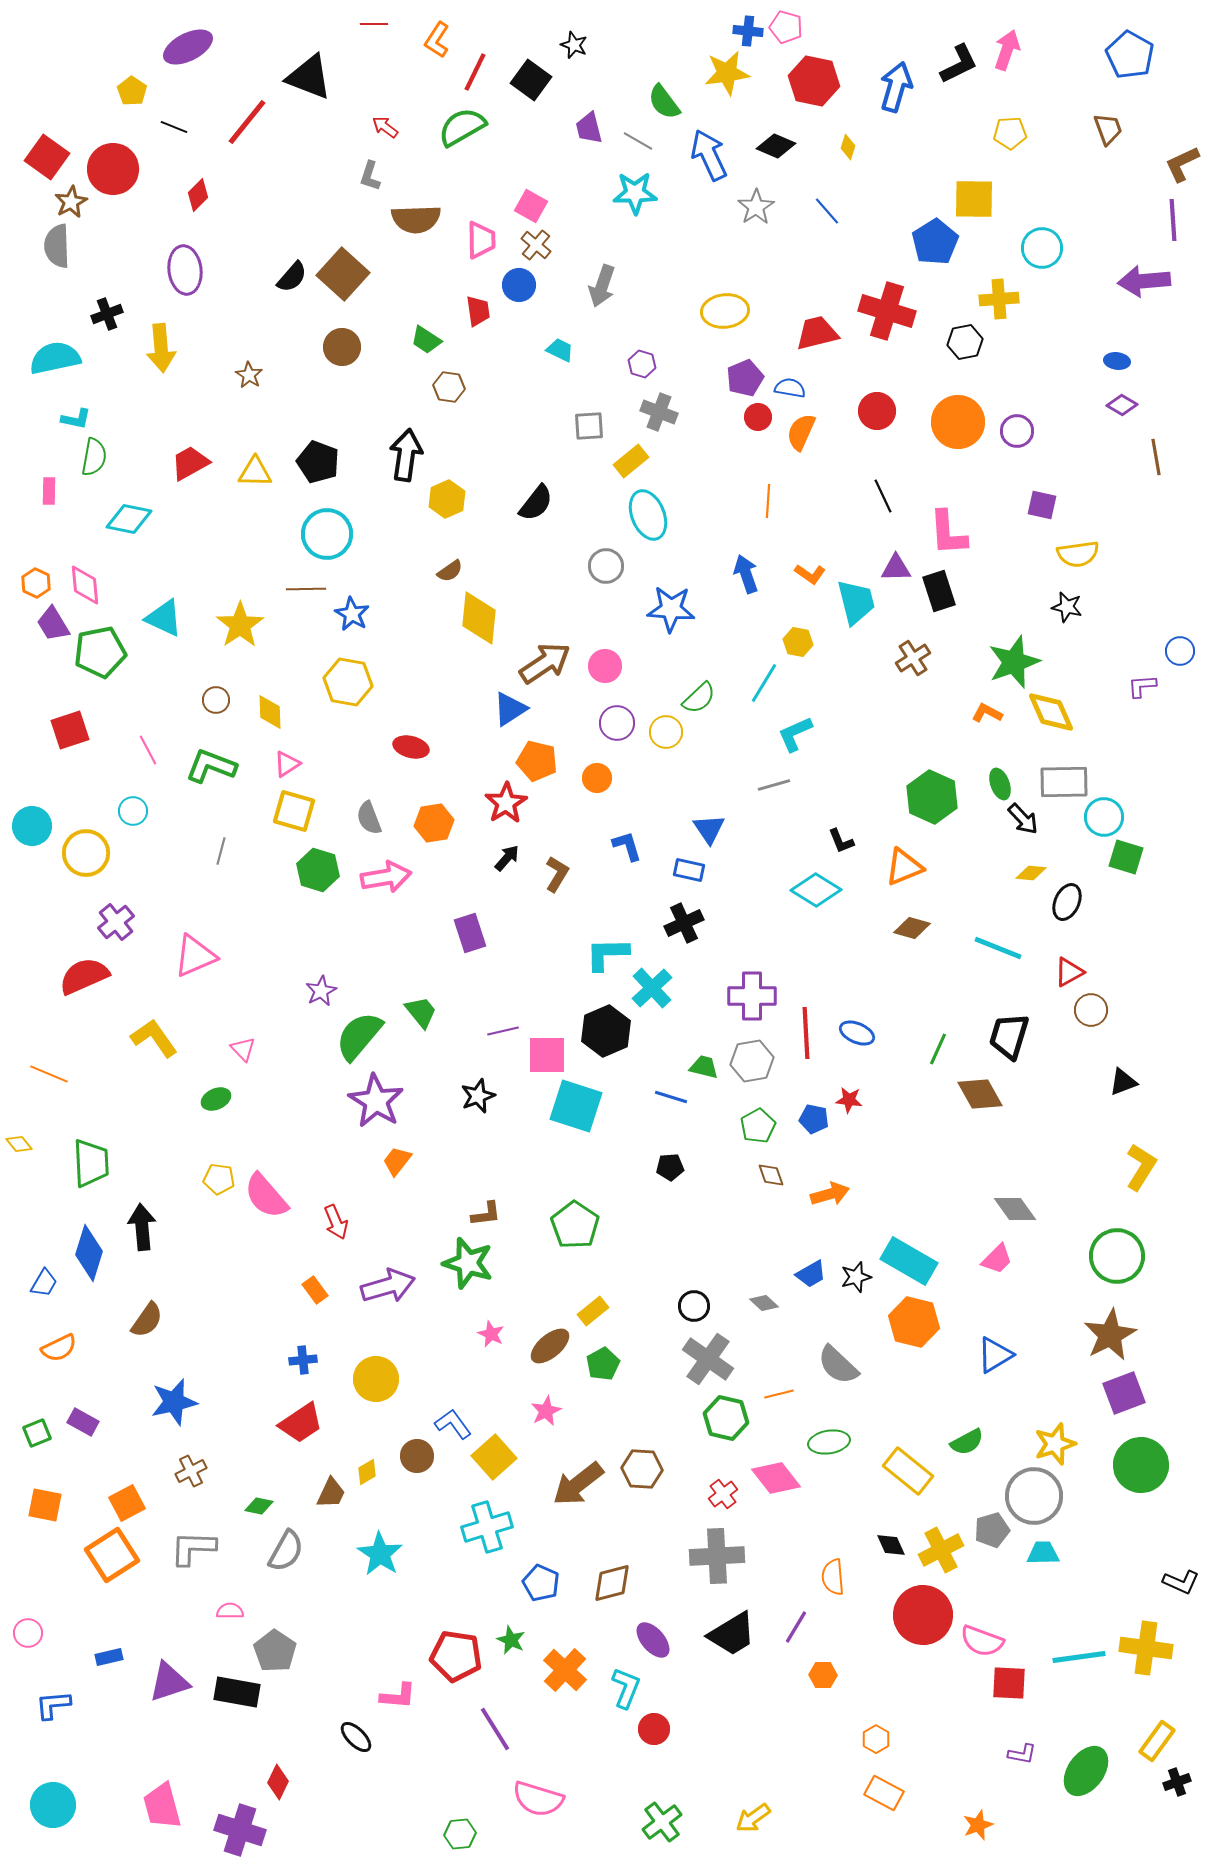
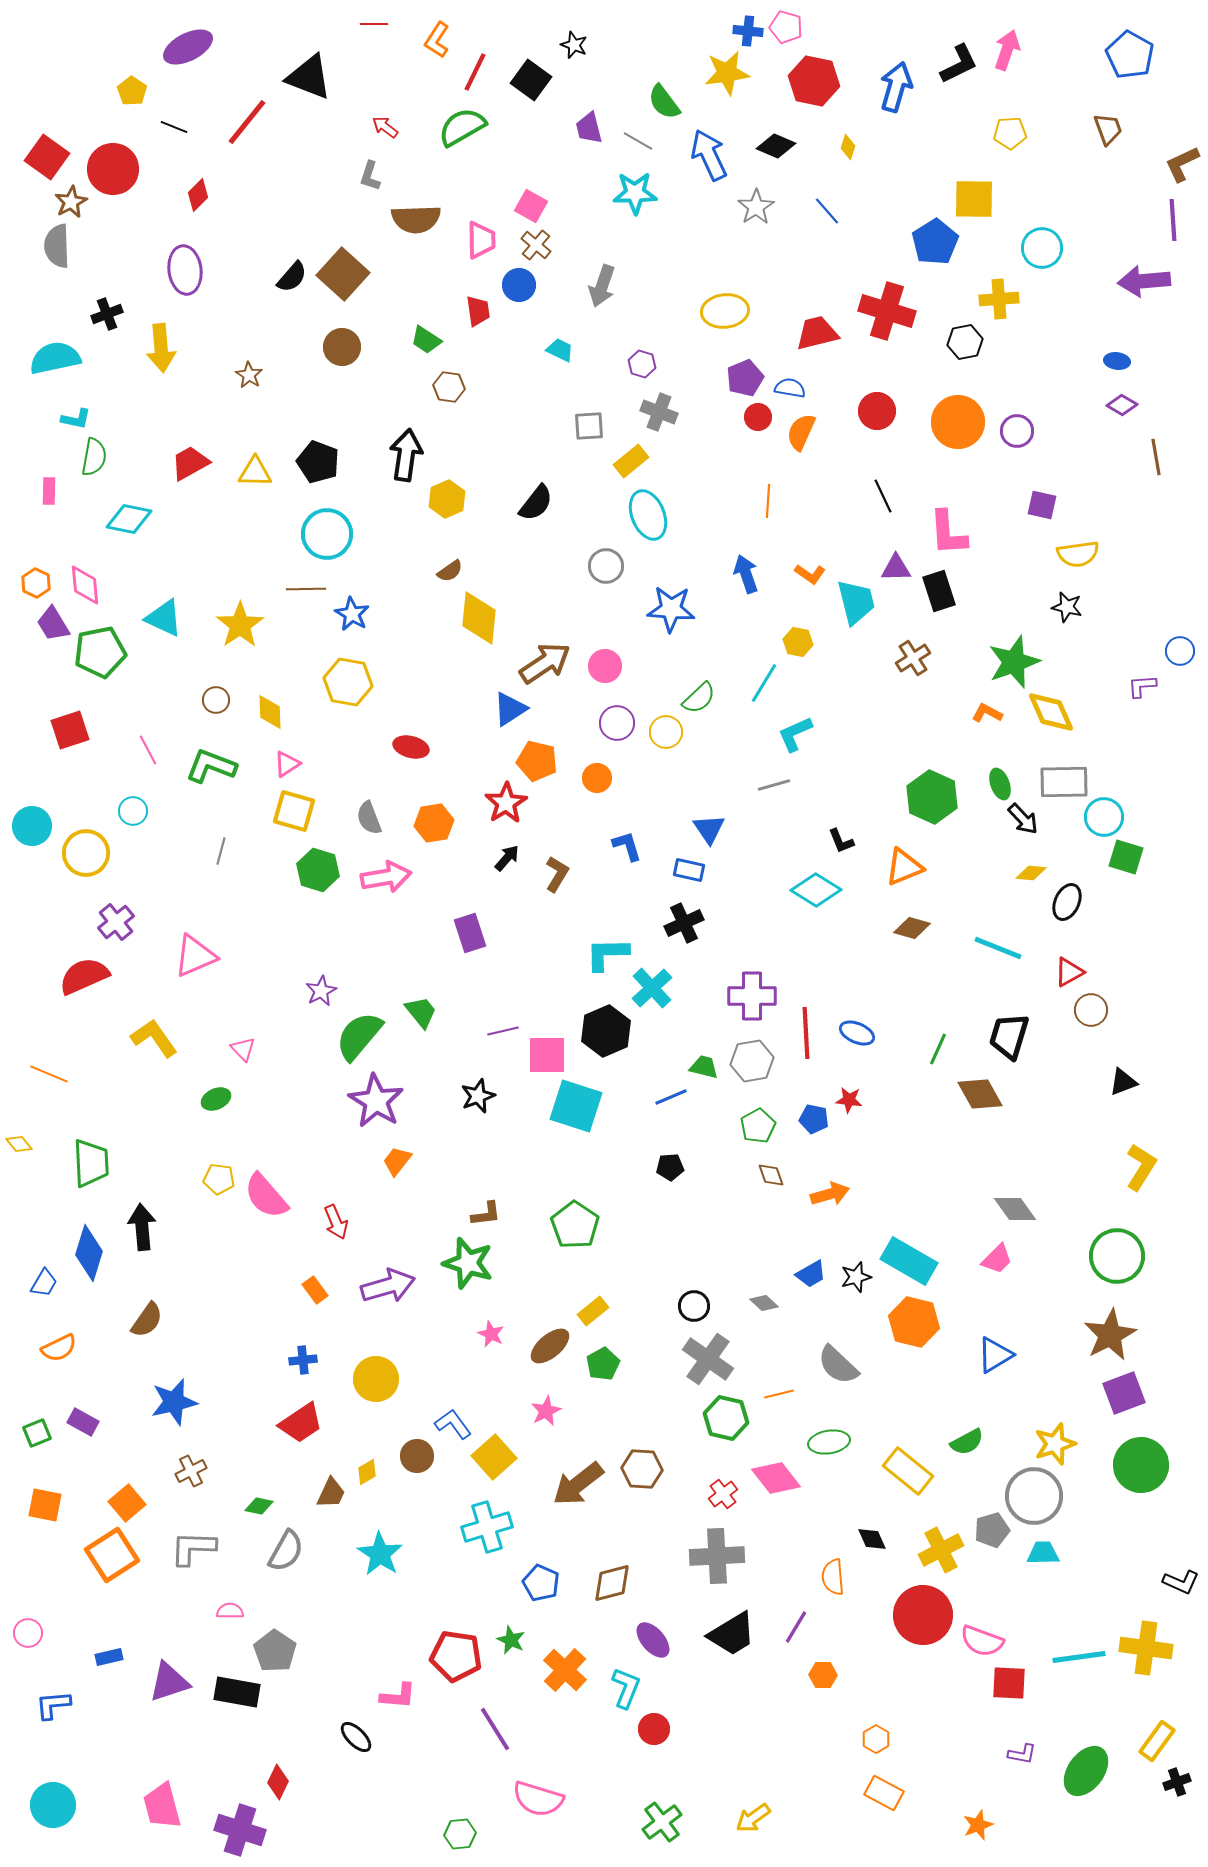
blue line at (671, 1097): rotated 40 degrees counterclockwise
orange square at (127, 1503): rotated 12 degrees counterclockwise
black diamond at (891, 1545): moved 19 px left, 6 px up
